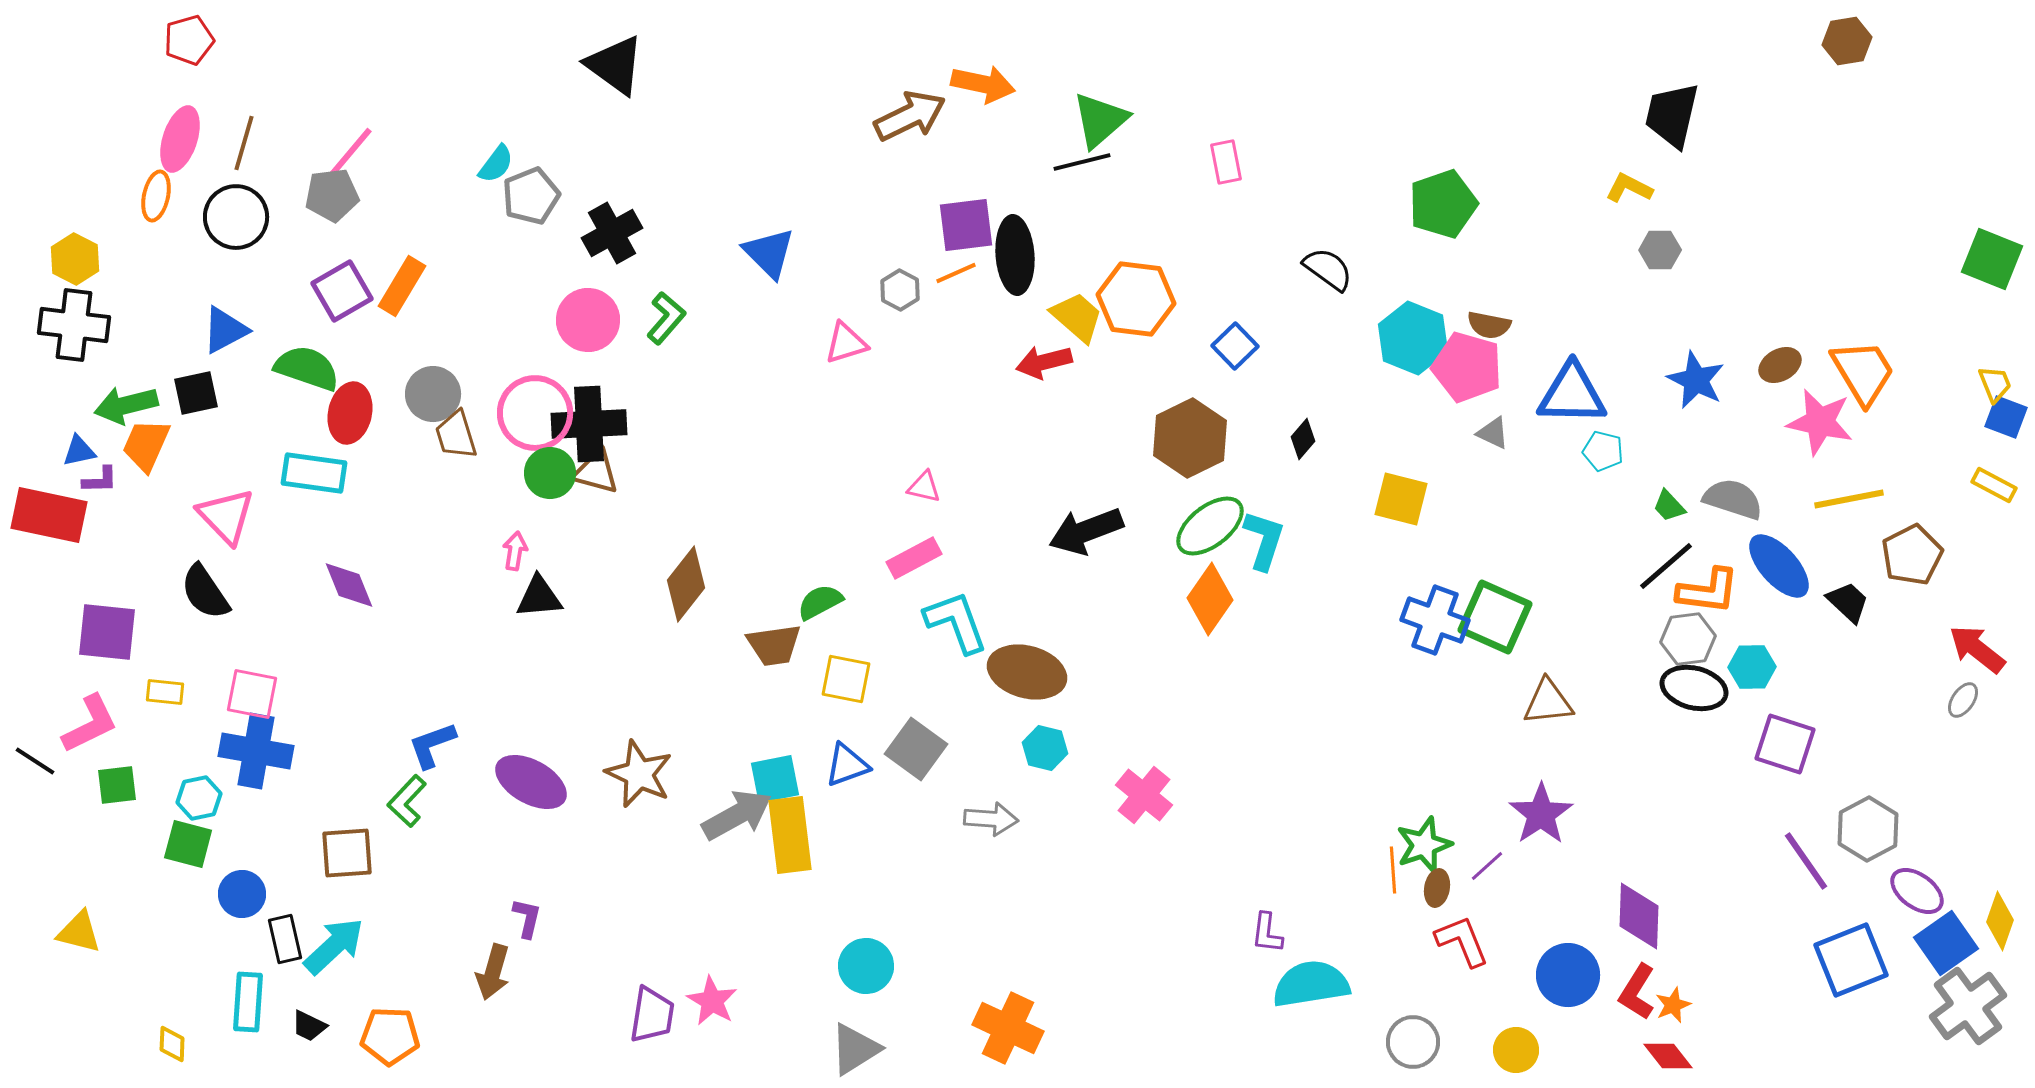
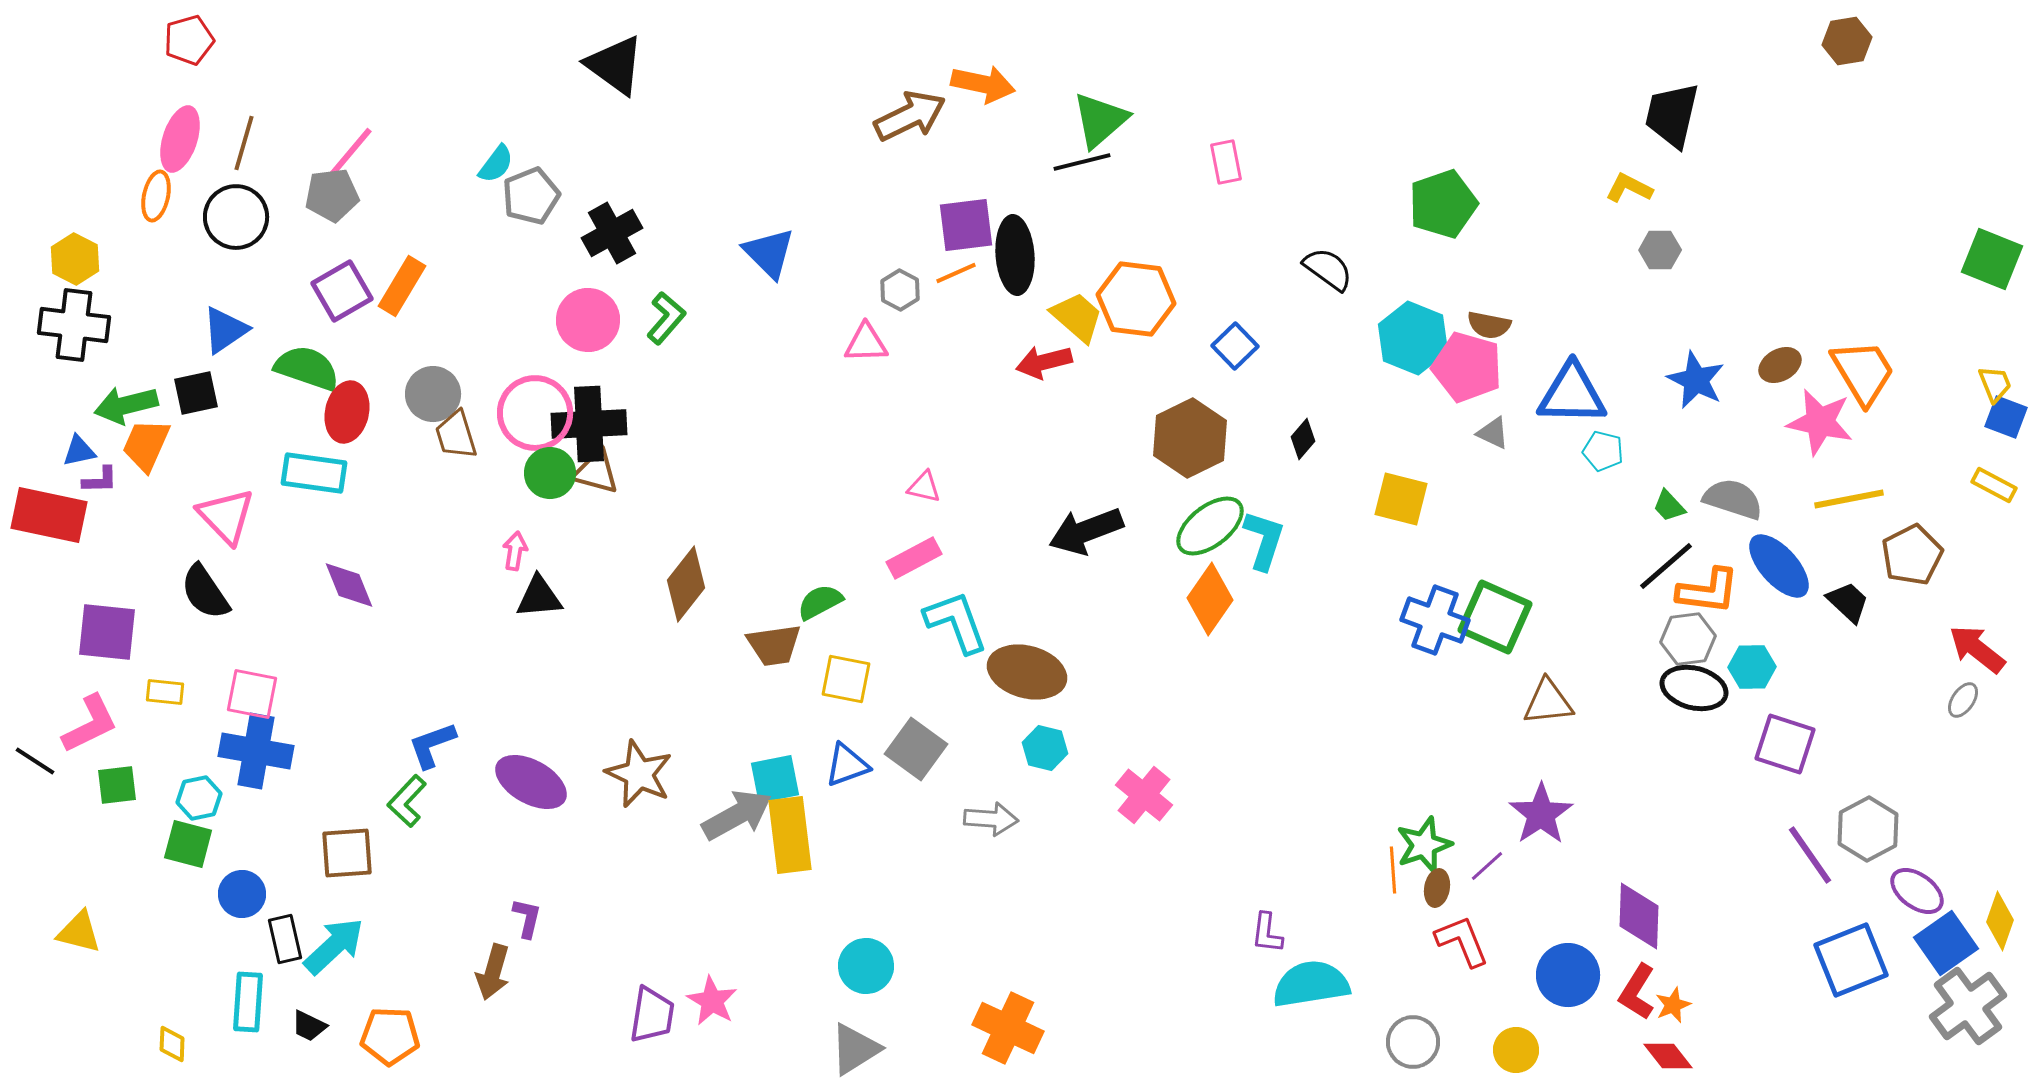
blue triangle at (225, 330): rotated 6 degrees counterclockwise
pink triangle at (846, 343): moved 20 px right; rotated 15 degrees clockwise
red ellipse at (350, 413): moved 3 px left, 1 px up
purple line at (1806, 861): moved 4 px right, 6 px up
